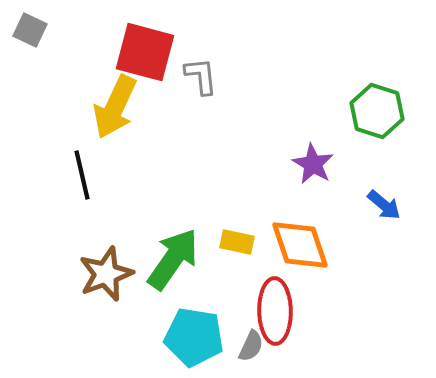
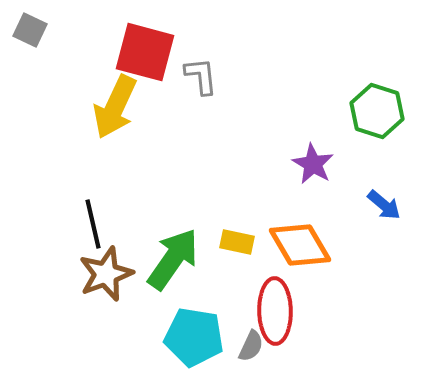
black line: moved 11 px right, 49 px down
orange diamond: rotated 12 degrees counterclockwise
